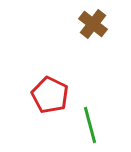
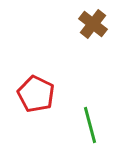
red pentagon: moved 14 px left, 1 px up
